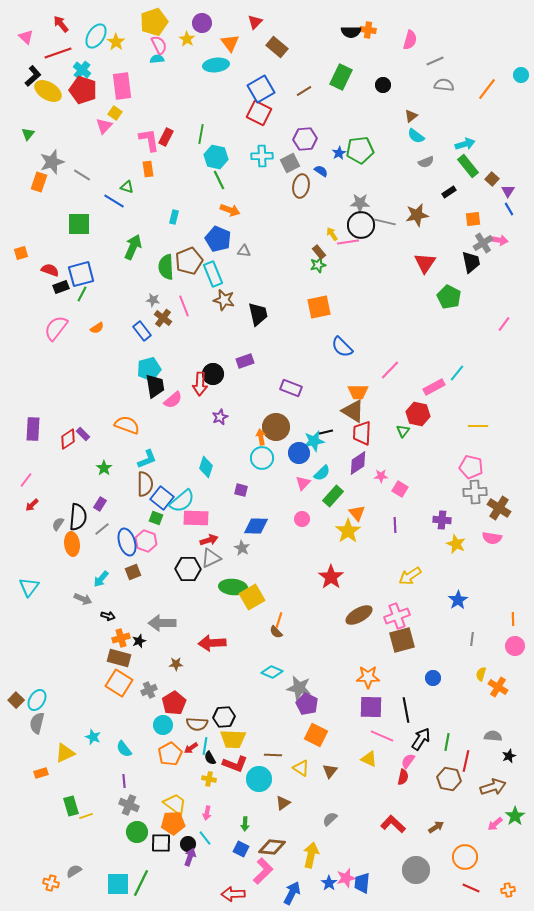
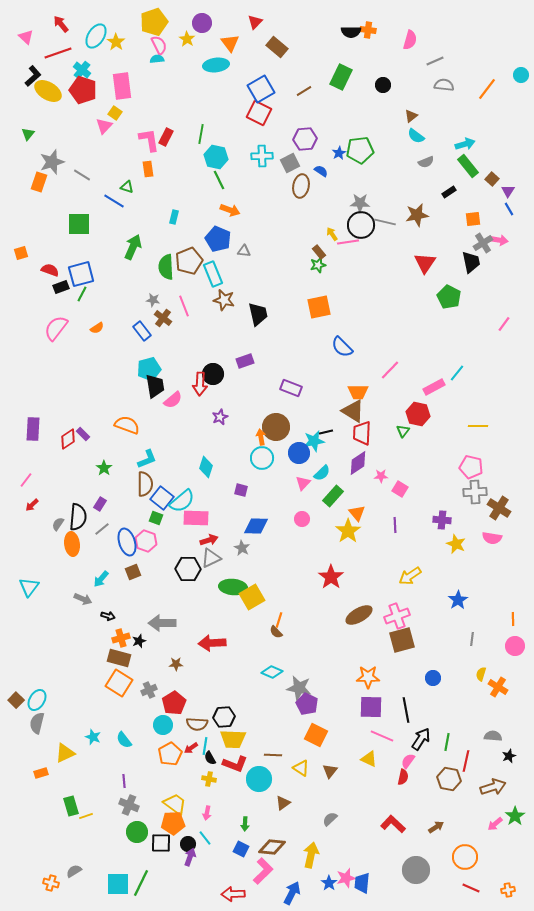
cyan semicircle at (124, 749): moved 9 px up
